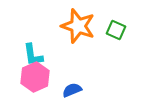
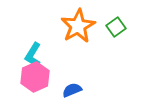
orange star: rotated 24 degrees clockwise
green square: moved 3 px up; rotated 30 degrees clockwise
cyan L-shape: rotated 40 degrees clockwise
